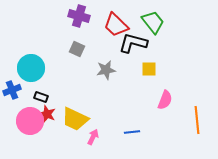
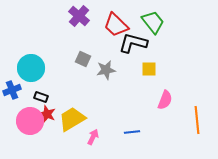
purple cross: rotated 25 degrees clockwise
gray square: moved 6 px right, 10 px down
yellow trapezoid: moved 3 px left; rotated 124 degrees clockwise
